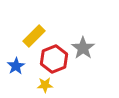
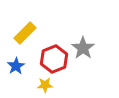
yellow rectangle: moved 9 px left, 3 px up
